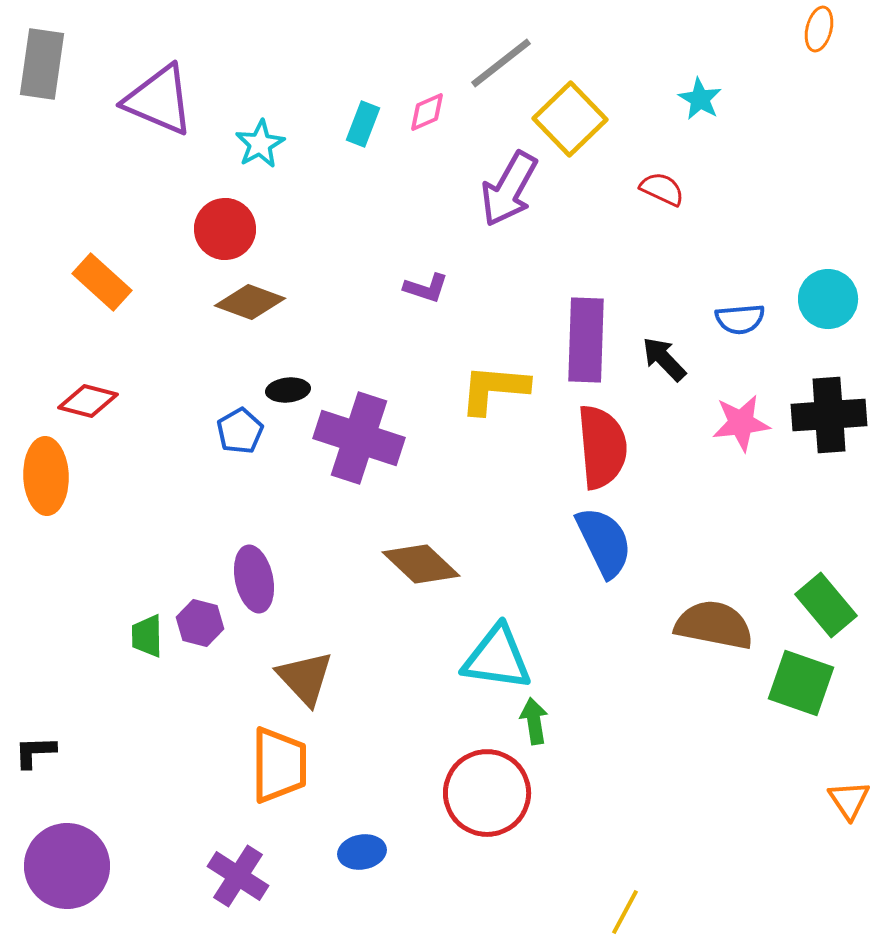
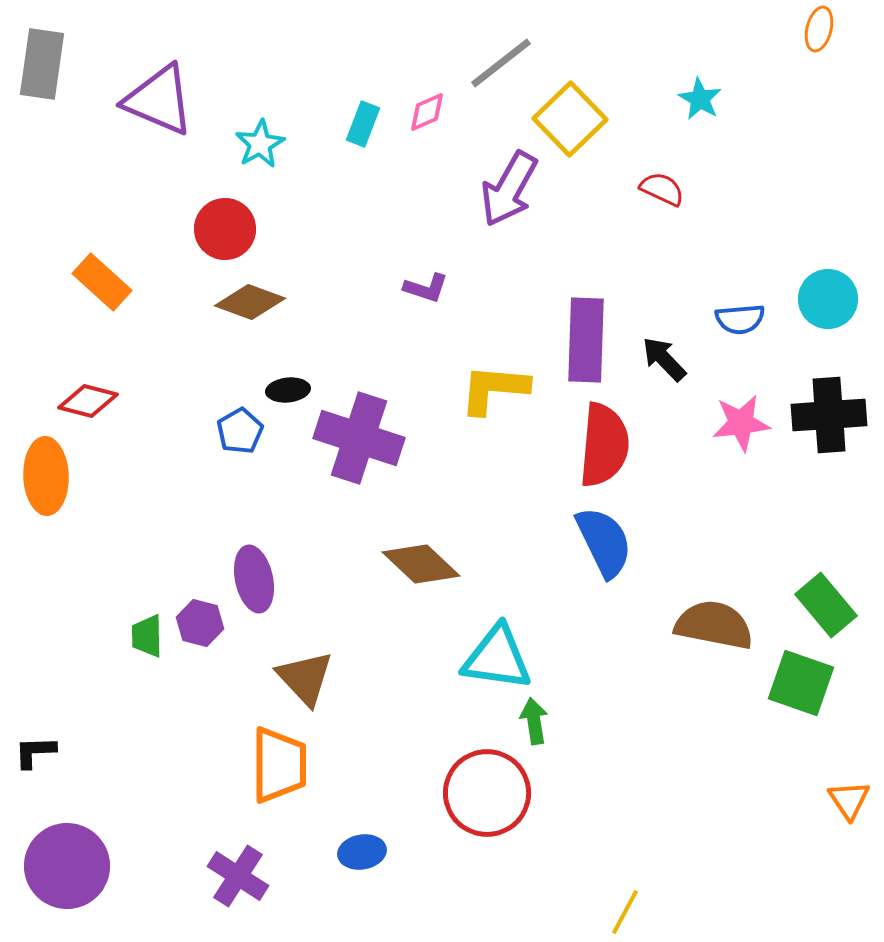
red semicircle at (602, 447): moved 2 px right, 2 px up; rotated 10 degrees clockwise
